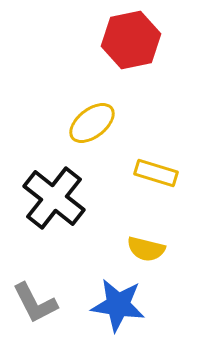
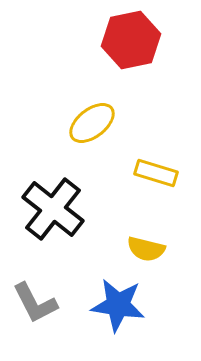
black cross: moved 1 px left, 11 px down
